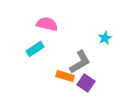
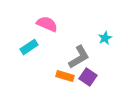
pink semicircle: rotated 10 degrees clockwise
cyan rectangle: moved 6 px left, 2 px up
gray L-shape: moved 1 px left, 5 px up
purple square: moved 2 px right, 6 px up
